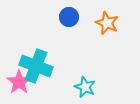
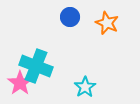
blue circle: moved 1 px right
pink star: moved 1 px right, 1 px down
cyan star: rotated 15 degrees clockwise
